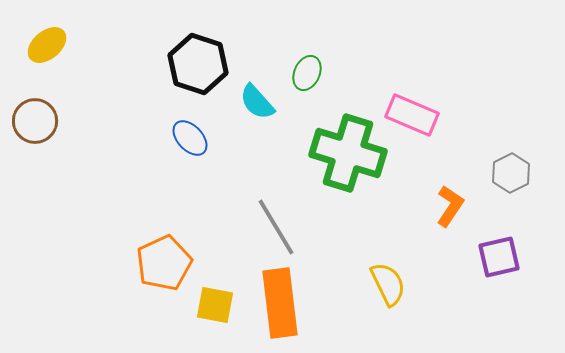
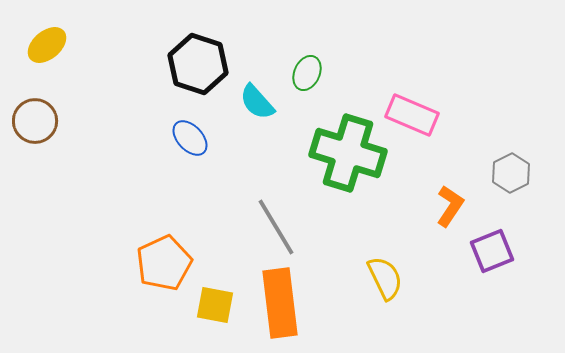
purple square: moved 7 px left, 6 px up; rotated 9 degrees counterclockwise
yellow semicircle: moved 3 px left, 6 px up
